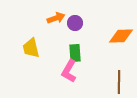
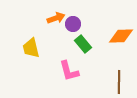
purple circle: moved 2 px left, 1 px down
green rectangle: moved 8 px right, 9 px up; rotated 36 degrees counterclockwise
pink L-shape: rotated 45 degrees counterclockwise
